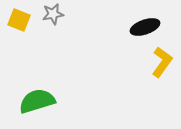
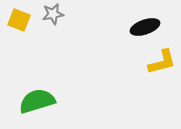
yellow L-shape: rotated 40 degrees clockwise
